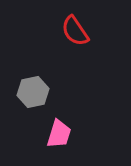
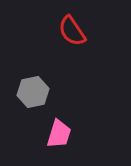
red semicircle: moved 3 px left
